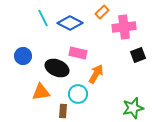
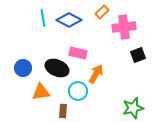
cyan line: rotated 18 degrees clockwise
blue diamond: moved 1 px left, 3 px up
blue circle: moved 12 px down
cyan circle: moved 3 px up
